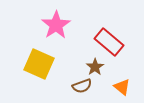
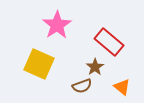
pink star: moved 1 px right
